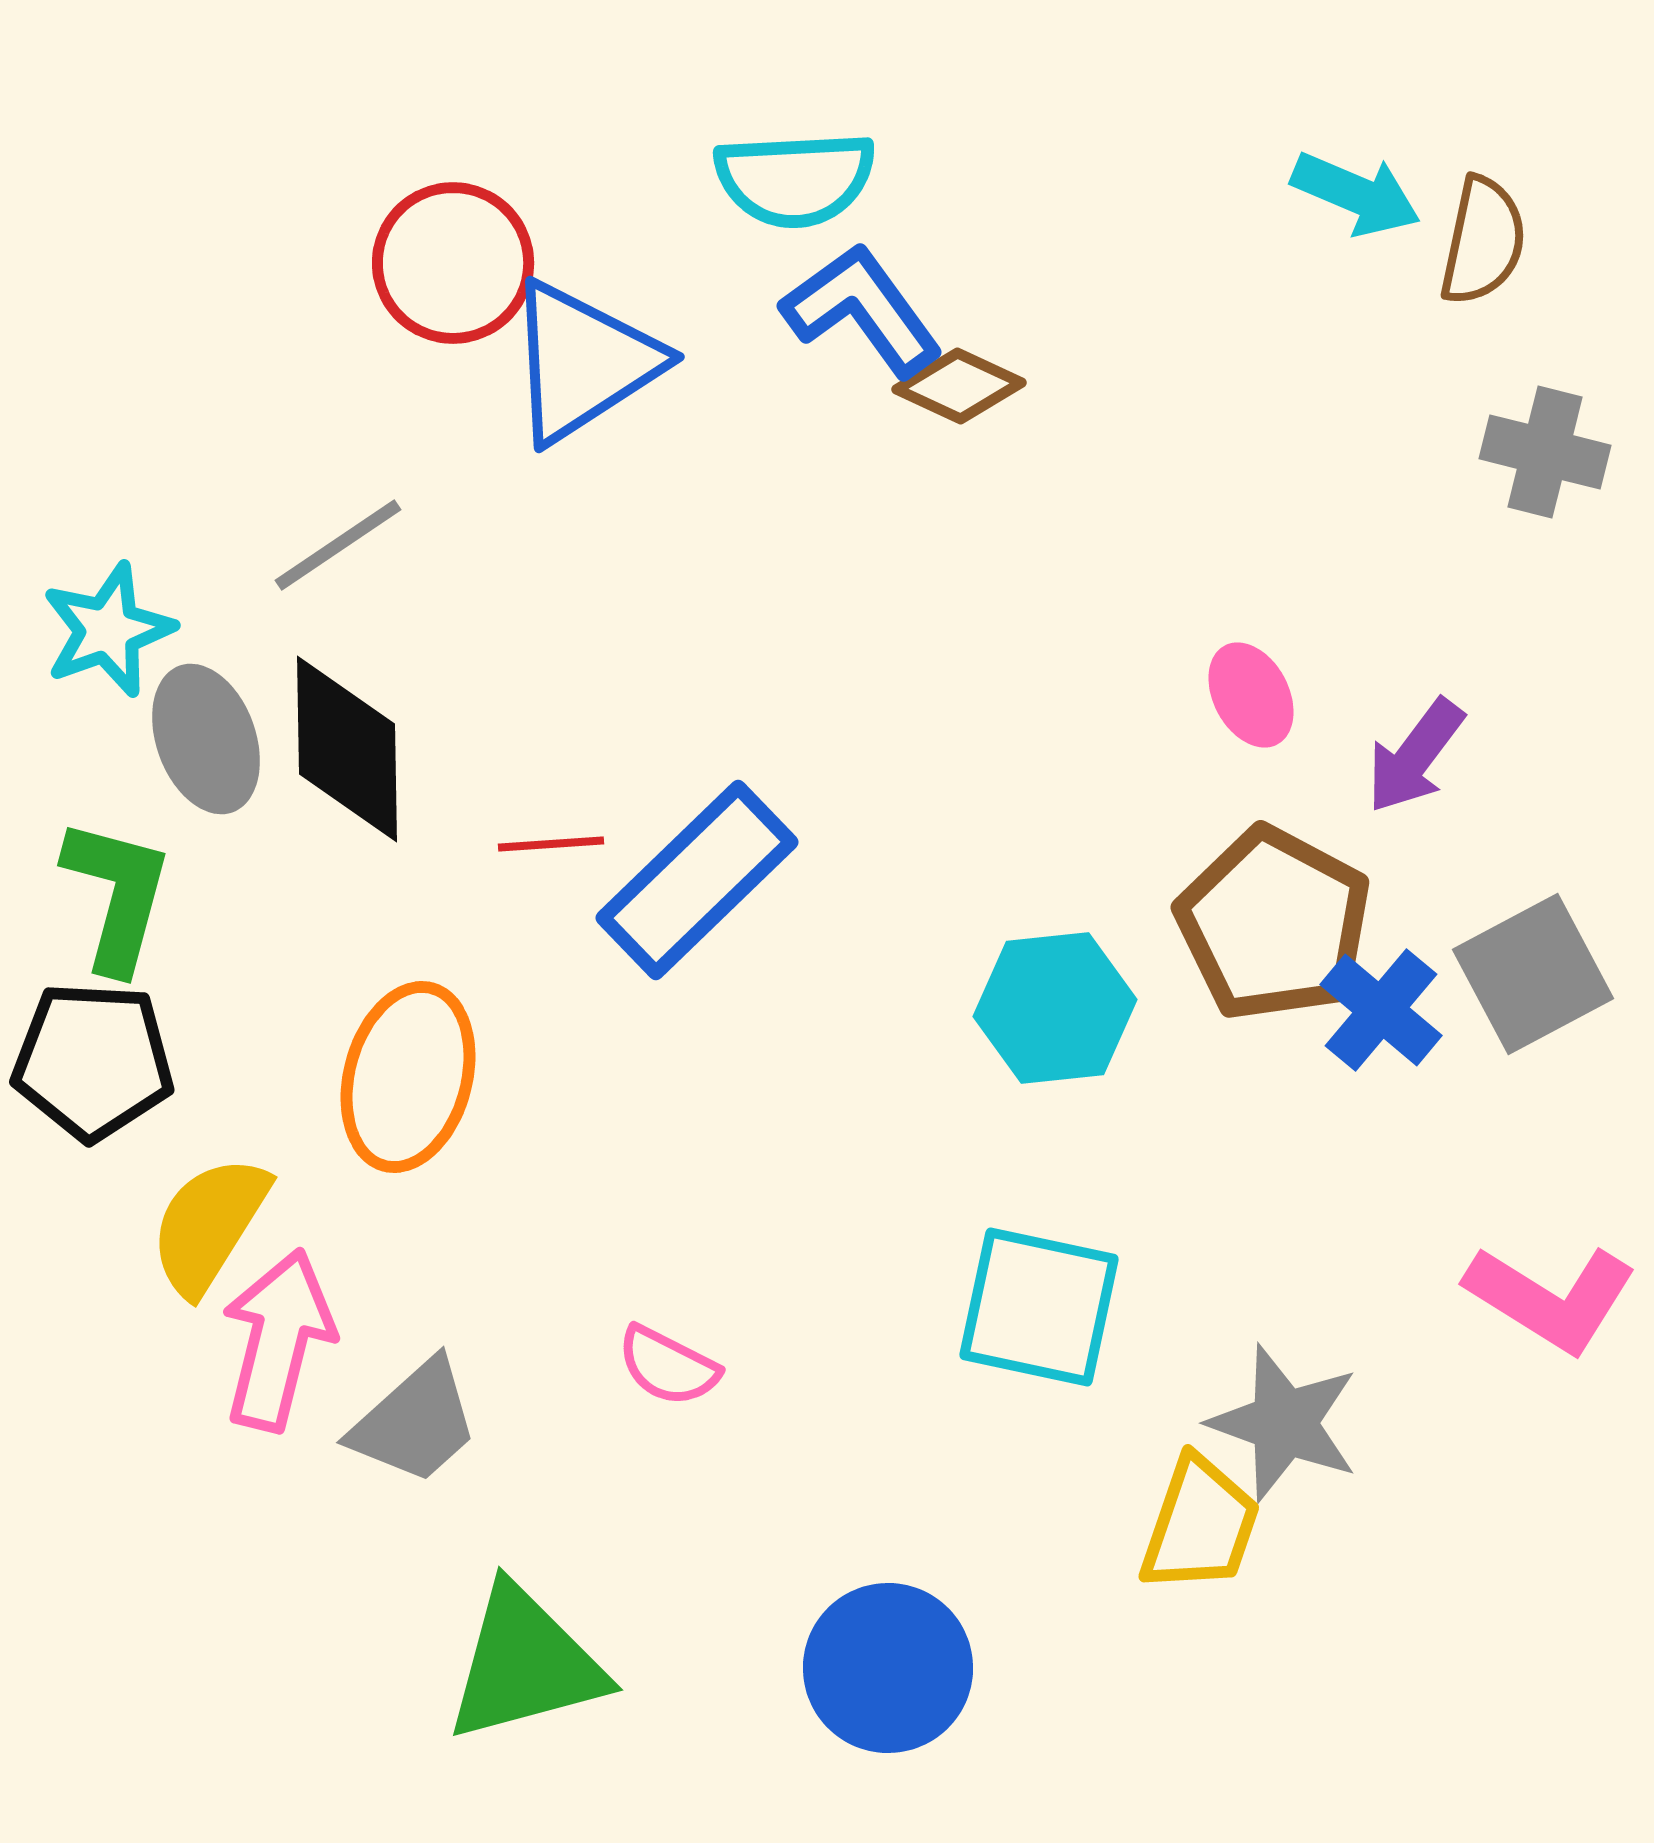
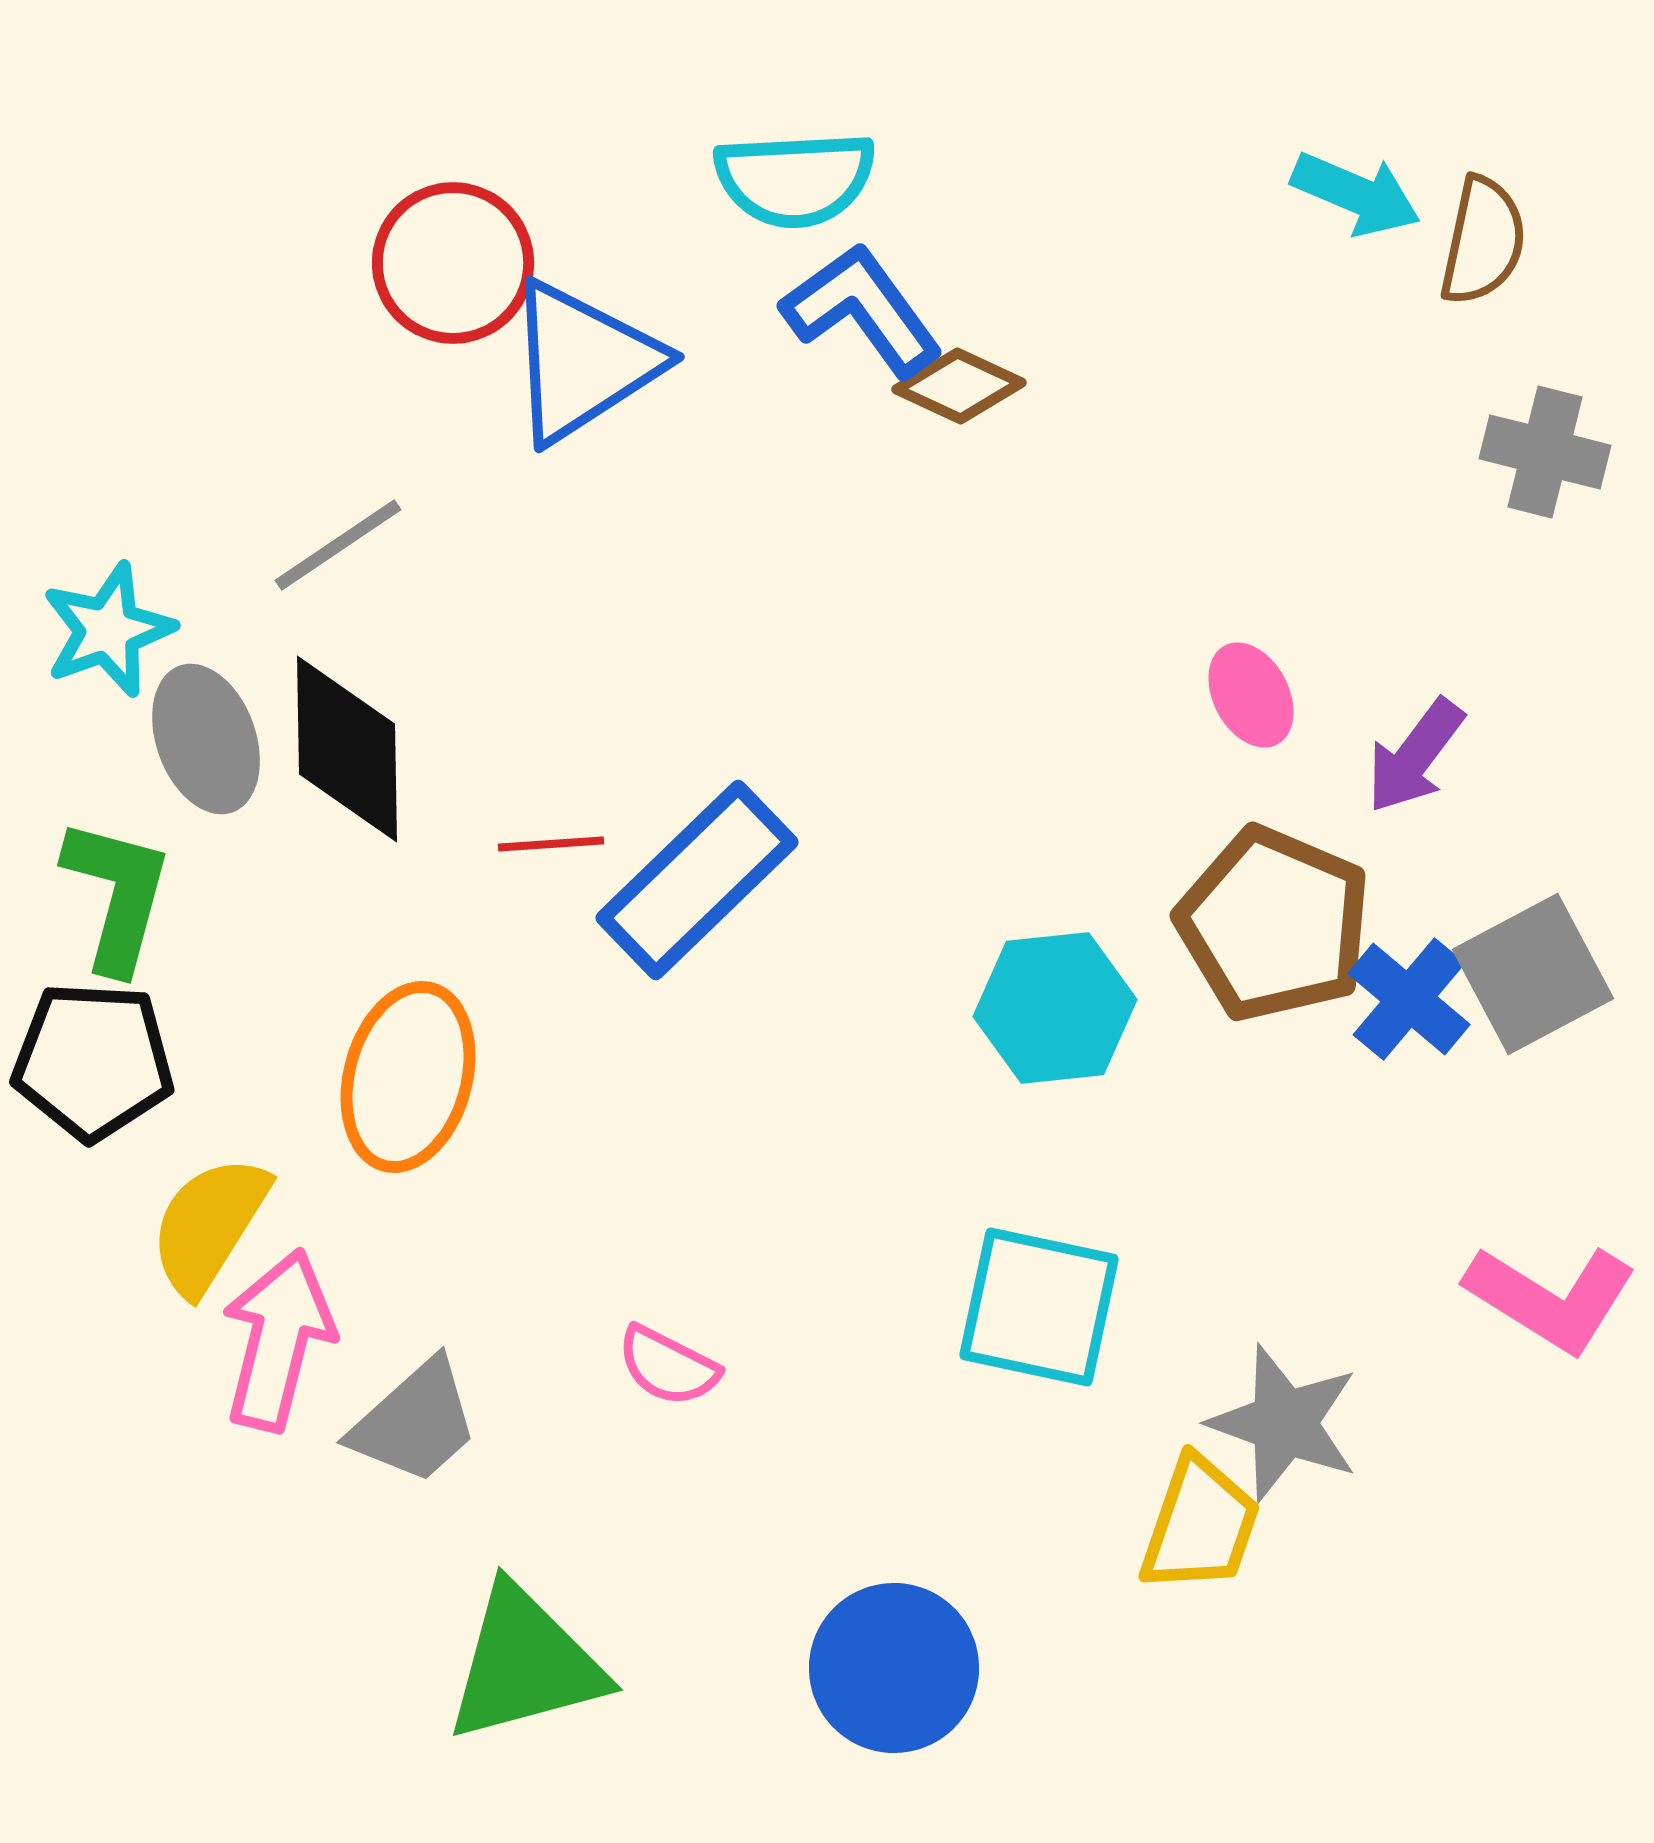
brown pentagon: rotated 5 degrees counterclockwise
blue cross: moved 28 px right, 11 px up
blue circle: moved 6 px right
